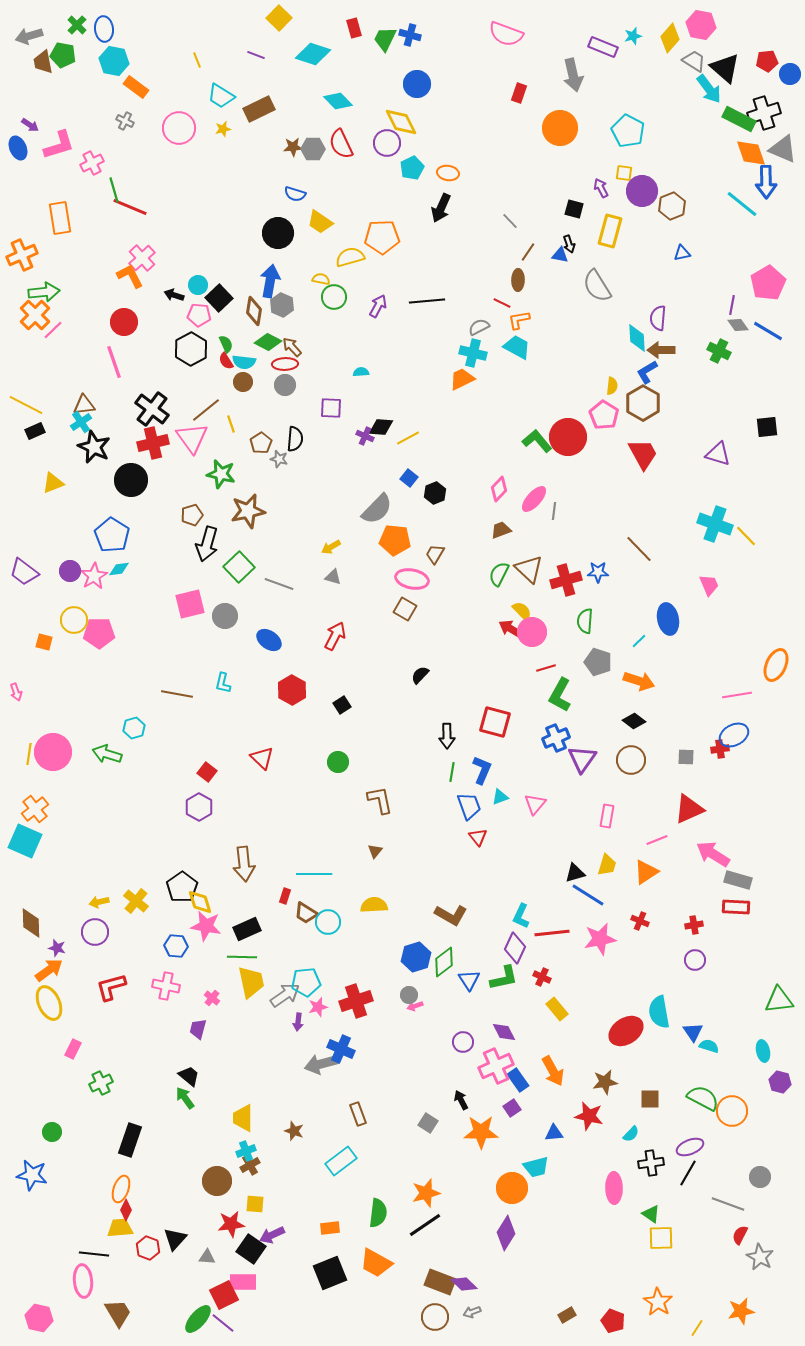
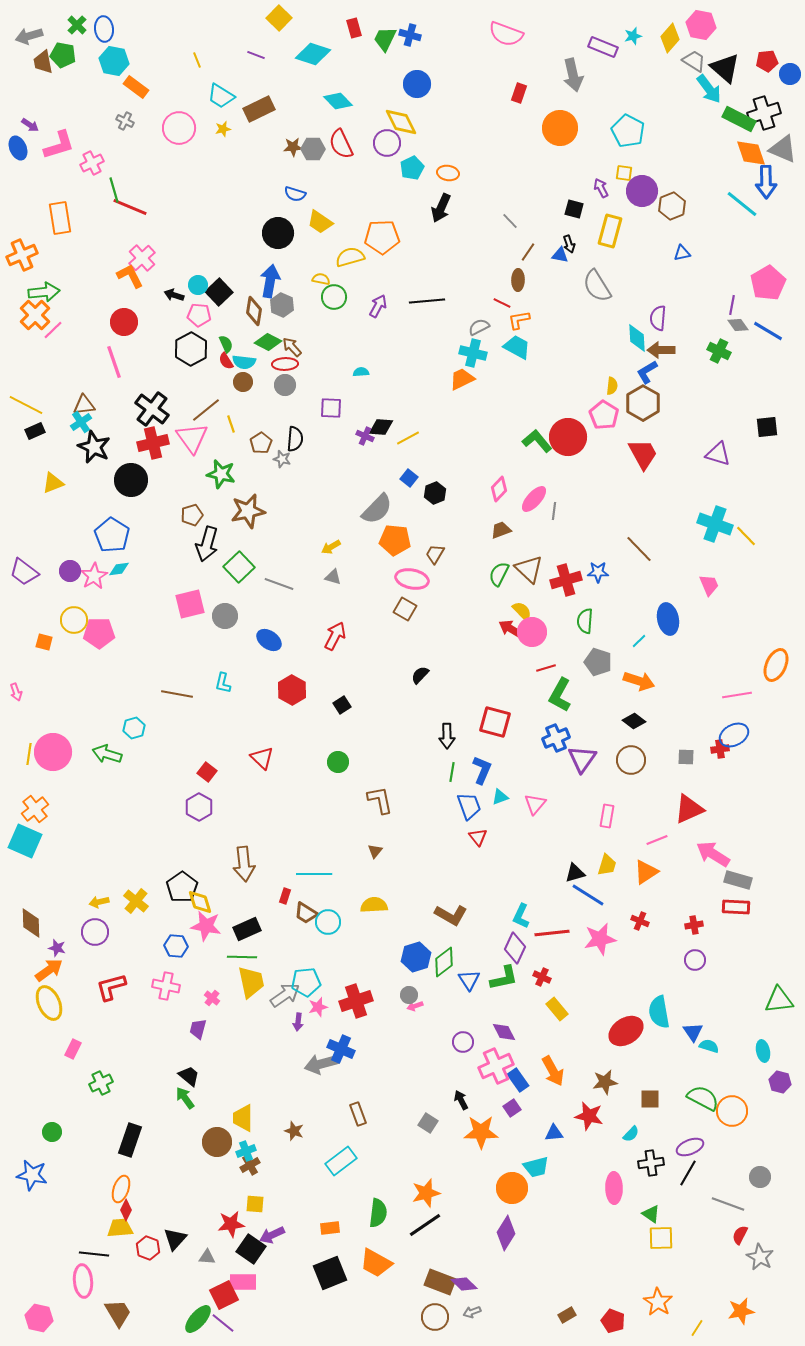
black square at (219, 298): moved 6 px up
gray star at (279, 459): moved 3 px right
brown circle at (217, 1181): moved 39 px up
